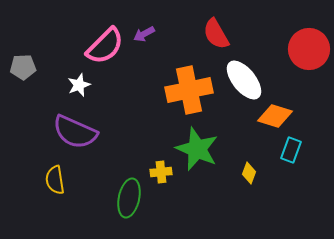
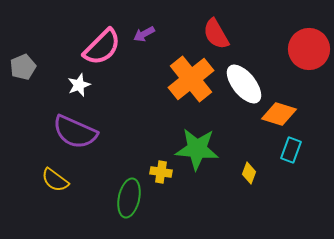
pink semicircle: moved 3 px left, 1 px down
gray pentagon: rotated 20 degrees counterclockwise
white ellipse: moved 4 px down
orange cross: moved 2 px right, 11 px up; rotated 27 degrees counterclockwise
orange diamond: moved 4 px right, 2 px up
green star: rotated 18 degrees counterclockwise
yellow cross: rotated 15 degrees clockwise
yellow semicircle: rotated 44 degrees counterclockwise
